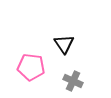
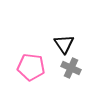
gray cross: moved 2 px left, 13 px up
